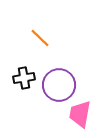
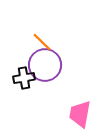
orange line: moved 2 px right, 4 px down
purple circle: moved 14 px left, 20 px up
